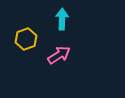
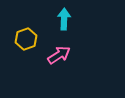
cyan arrow: moved 2 px right
